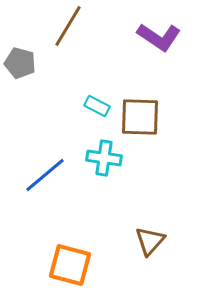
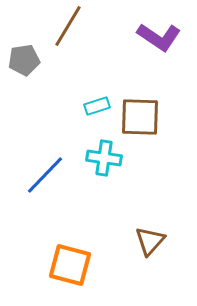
gray pentagon: moved 4 px right, 3 px up; rotated 24 degrees counterclockwise
cyan rectangle: rotated 45 degrees counterclockwise
blue line: rotated 6 degrees counterclockwise
